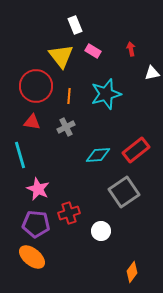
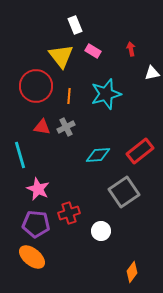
red triangle: moved 10 px right, 5 px down
red rectangle: moved 4 px right, 1 px down
